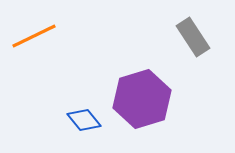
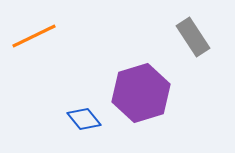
purple hexagon: moved 1 px left, 6 px up
blue diamond: moved 1 px up
